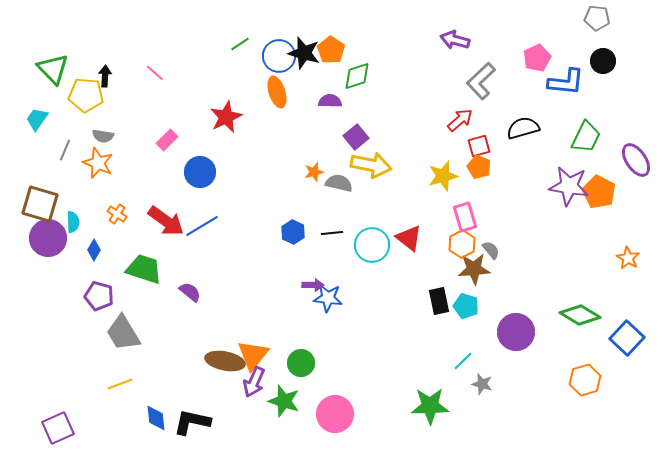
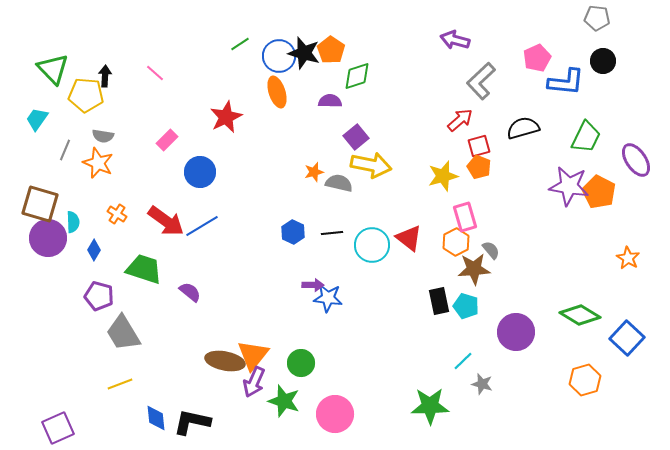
orange hexagon at (462, 244): moved 6 px left, 2 px up
